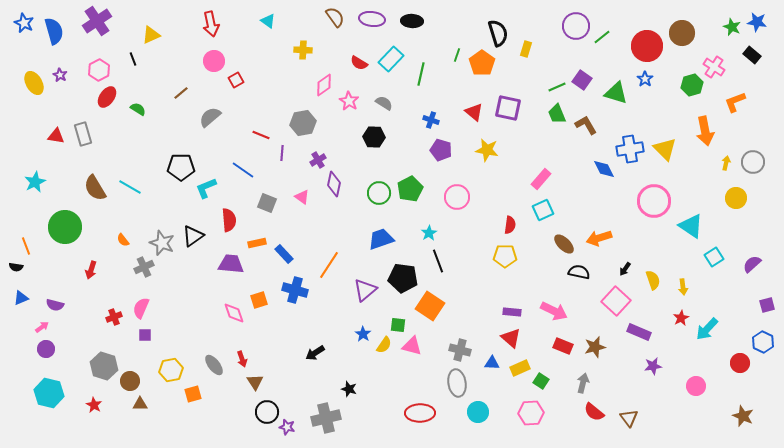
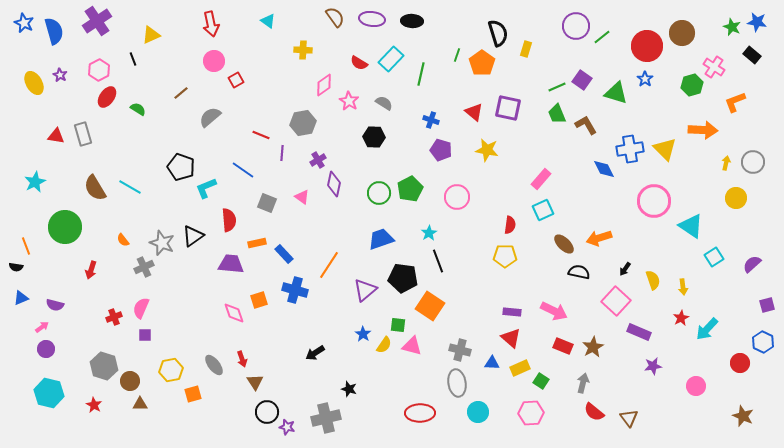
orange arrow at (705, 131): moved 2 px left, 1 px up; rotated 76 degrees counterclockwise
black pentagon at (181, 167): rotated 20 degrees clockwise
brown star at (595, 347): moved 2 px left; rotated 15 degrees counterclockwise
